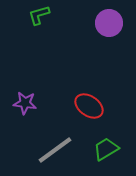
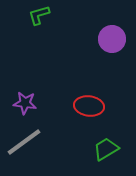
purple circle: moved 3 px right, 16 px down
red ellipse: rotated 28 degrees counterclockwise
gray line: moved 31 px left, 8 px up
